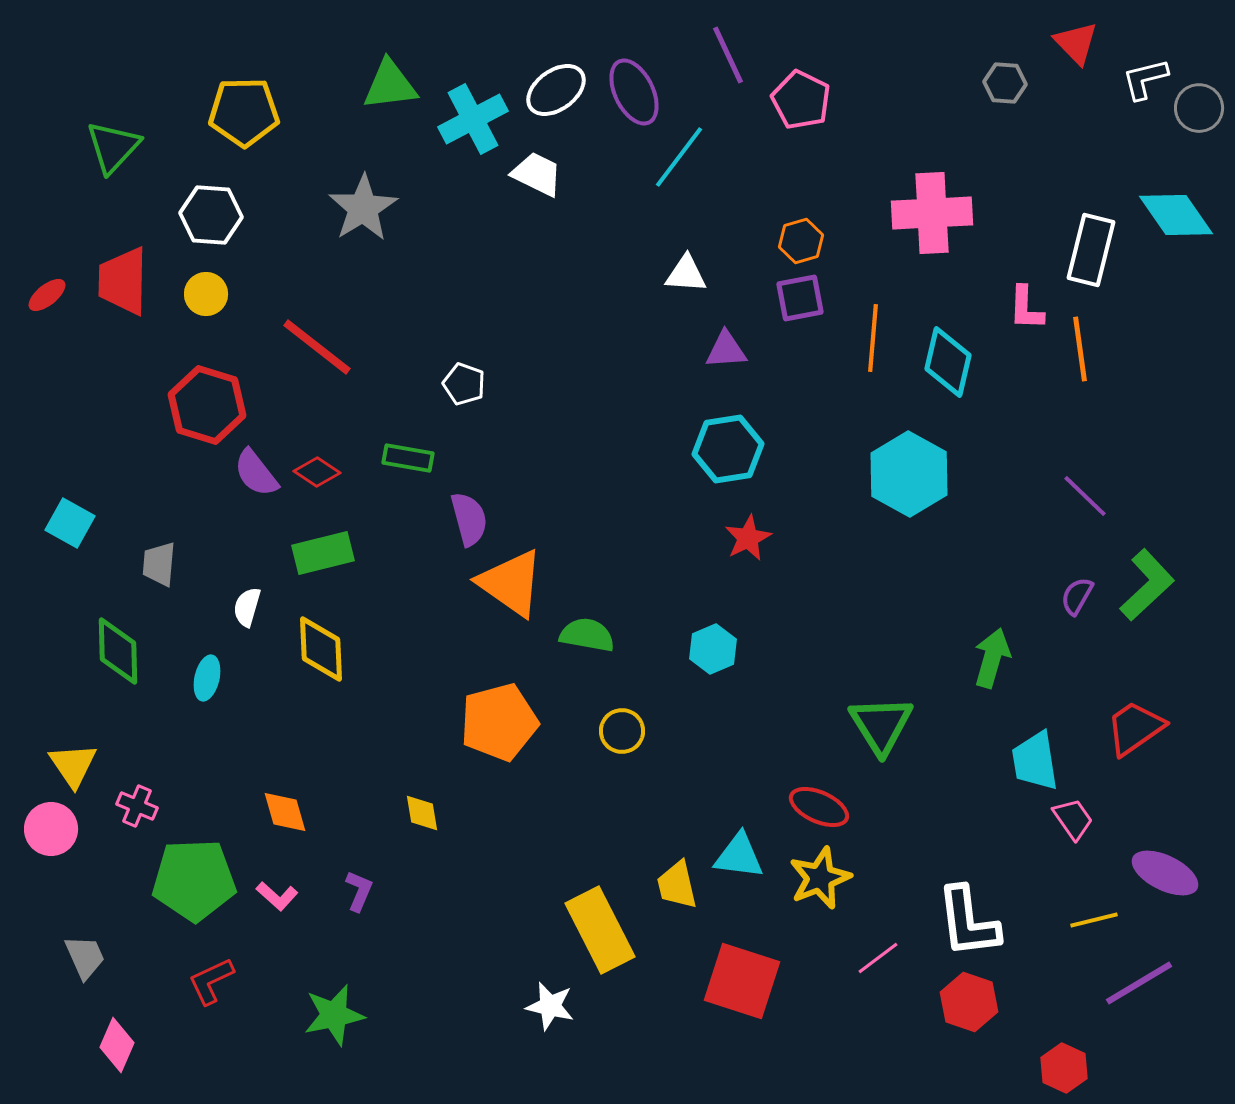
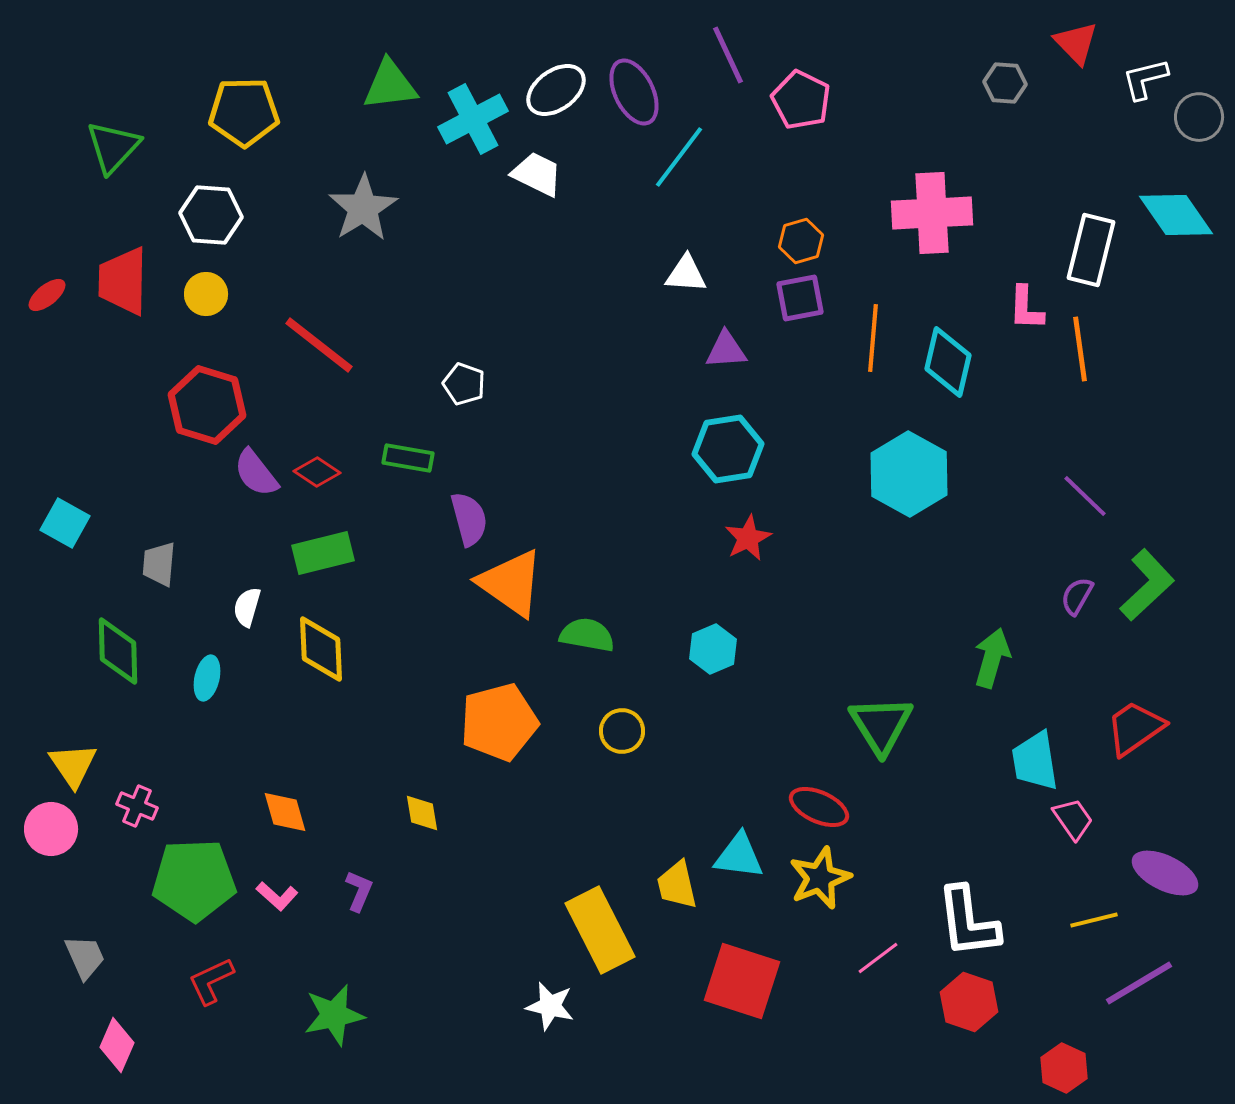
gray circle at (1199, 108): moved 9 px down
red line at (317, 347): moved 2 px right, 2 px up
cyan square at (70, 523): moved 5 px left
